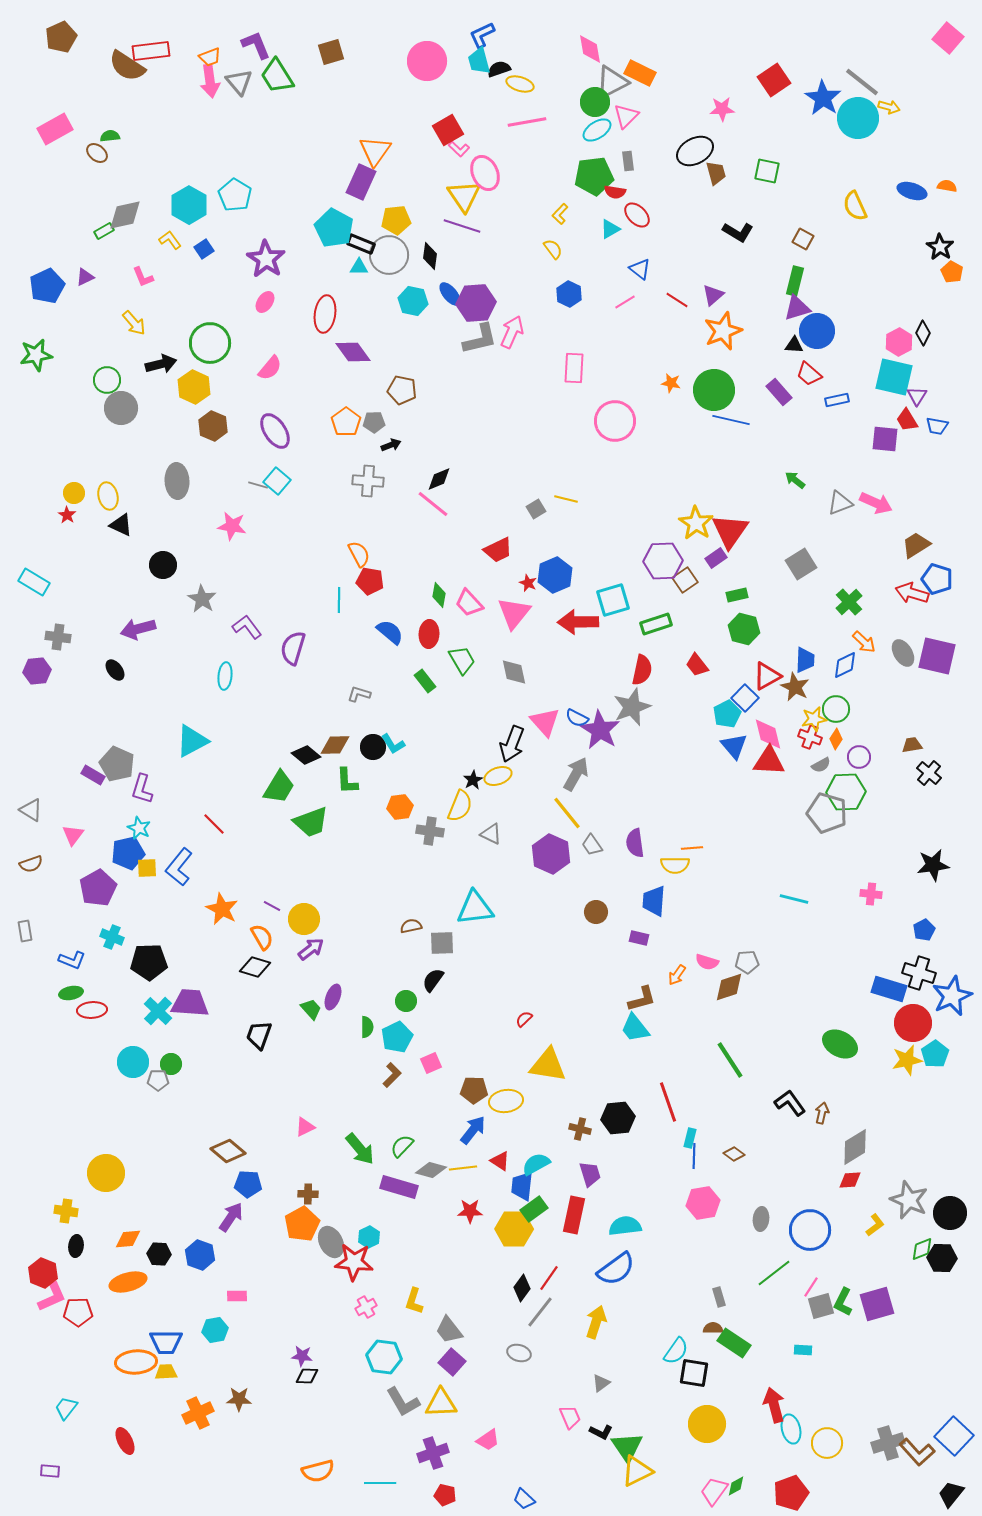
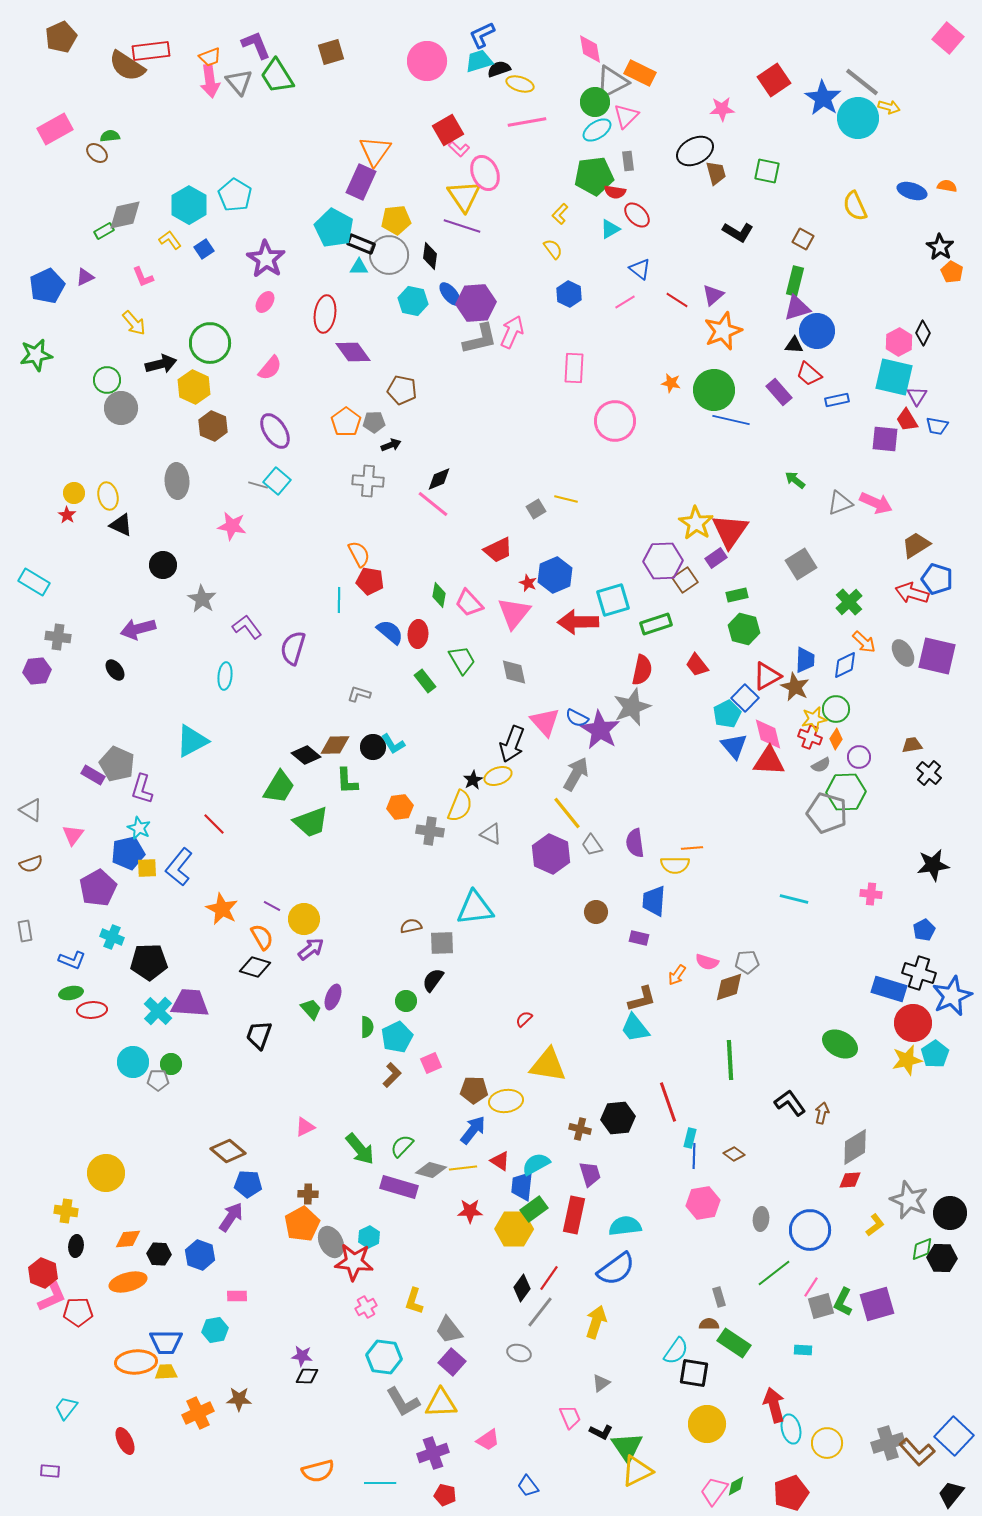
cyan trapezoid at (479, 61): rotated 88 degrees clockwise
red ellipse at (429, 634): moved 11 px left
green line at (730, 1060): rotated 30 degrees clockwise
brown semicircle at (713, 1328): moved 4 px left, 4 px up
blue trapezoid at (524, 1499): moved 4 px right, 13 px up; rotated 10 degrees clockwise
